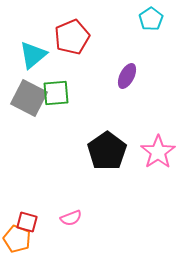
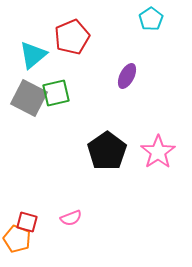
green square: rotated 8 degrees counterclockwise
